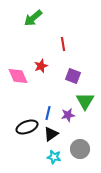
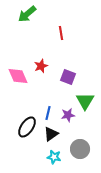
green arrow: moved 6 px left, 4 px up
red line: moved 2 px left, 11 px up
purple square: moved 5 px left, 1 px down
black ellipse: rotated 35 degrees counterclockwise
